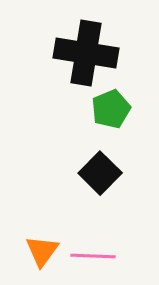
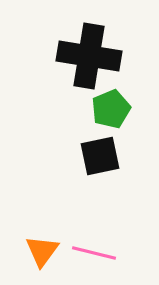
black cross: moved 3 px right, 3 px down
black square: moved 17 px up; rotated 33 degrees clockwise
pink line: moved 1 px right, 3 px up; rotated 12 degrees clockwise
